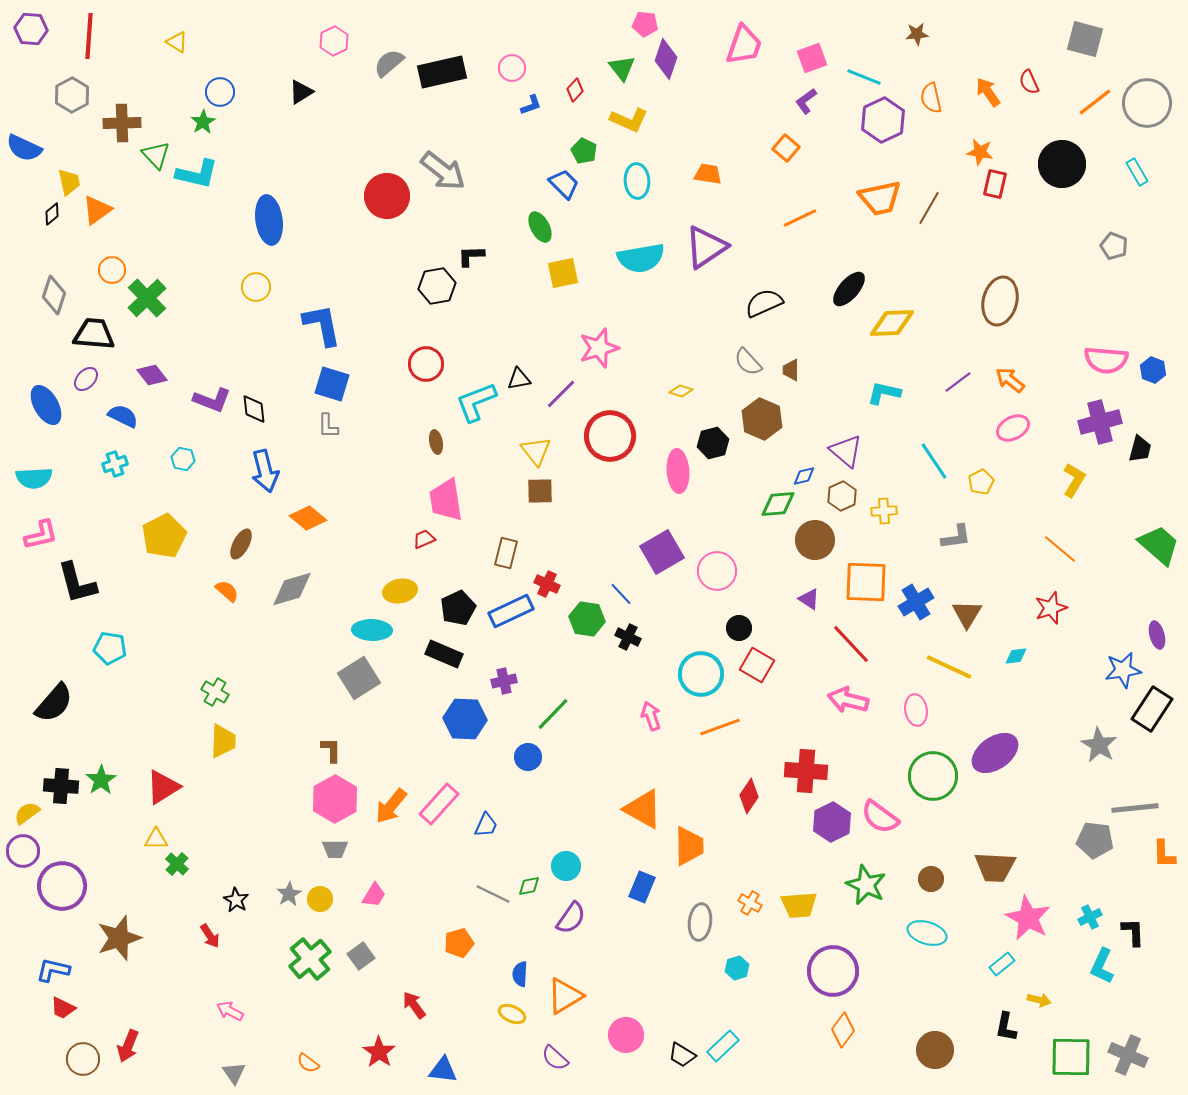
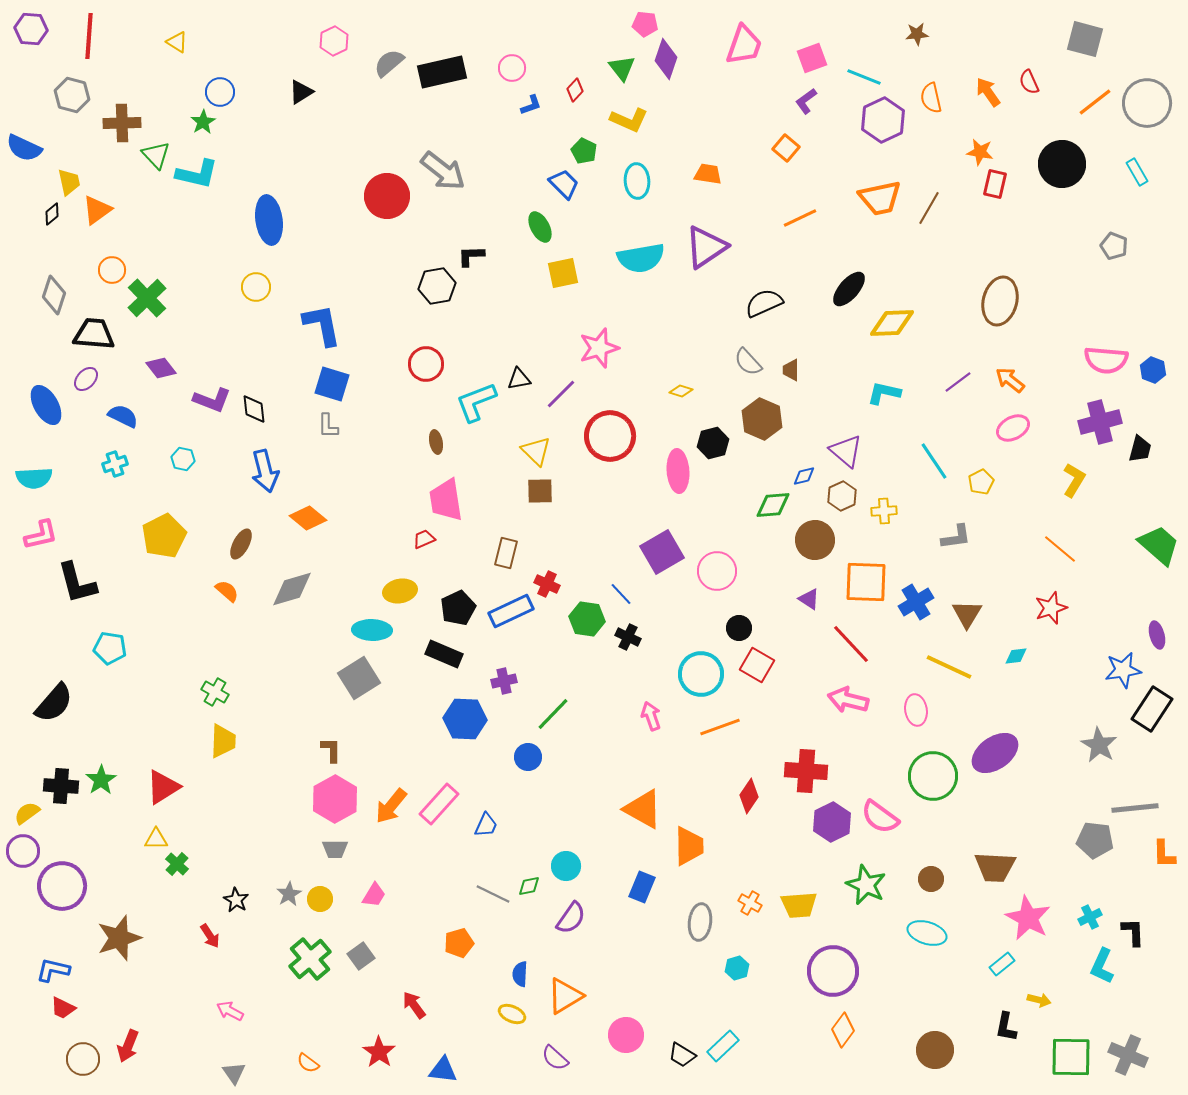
gray hexagon at (72, 95): rotated 16 degrees counterclockwise
purple diamond at (152, 375): moved 9 px right, 7 px up
yellow triangle at (536, 451): rotated 8 degrees counterclockwise
green diamond at (778, 504): moved 5 px left, 1 px down
